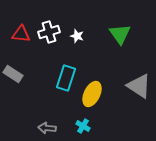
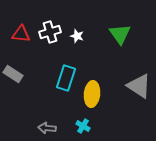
white cross: moved 1 px right
yellow ellipse: rotated 20 degrees counterclockwise
